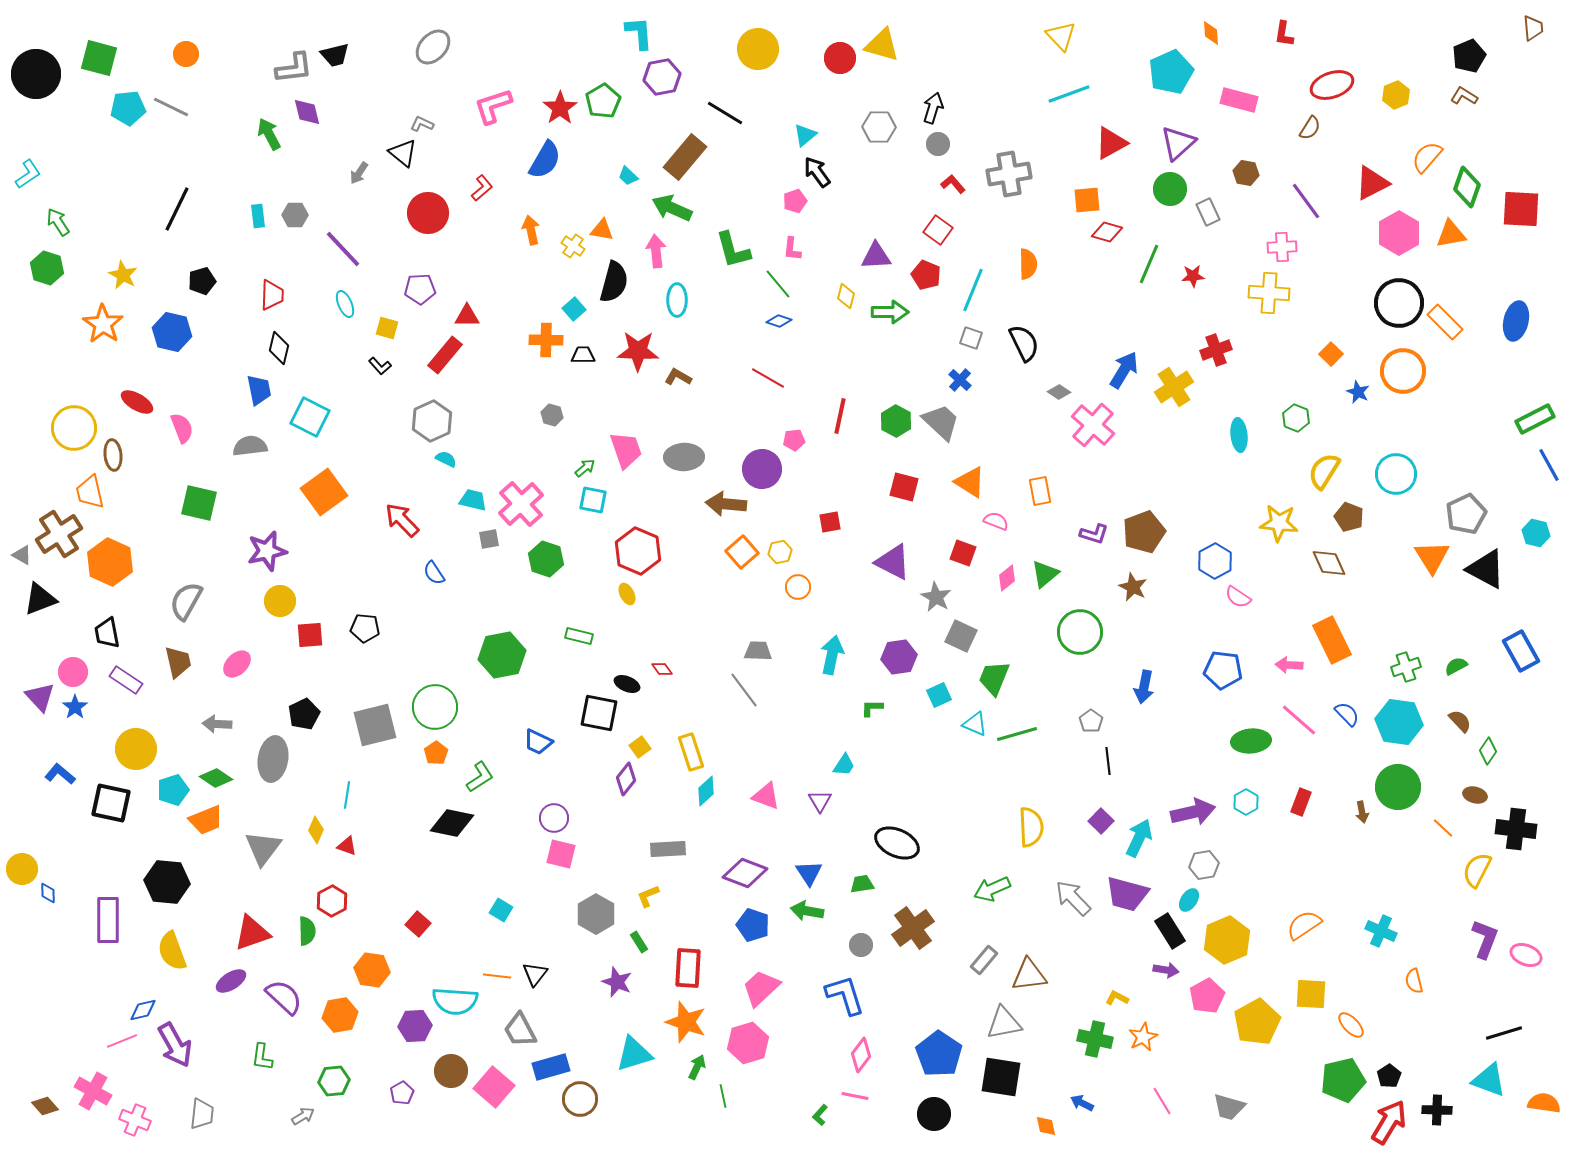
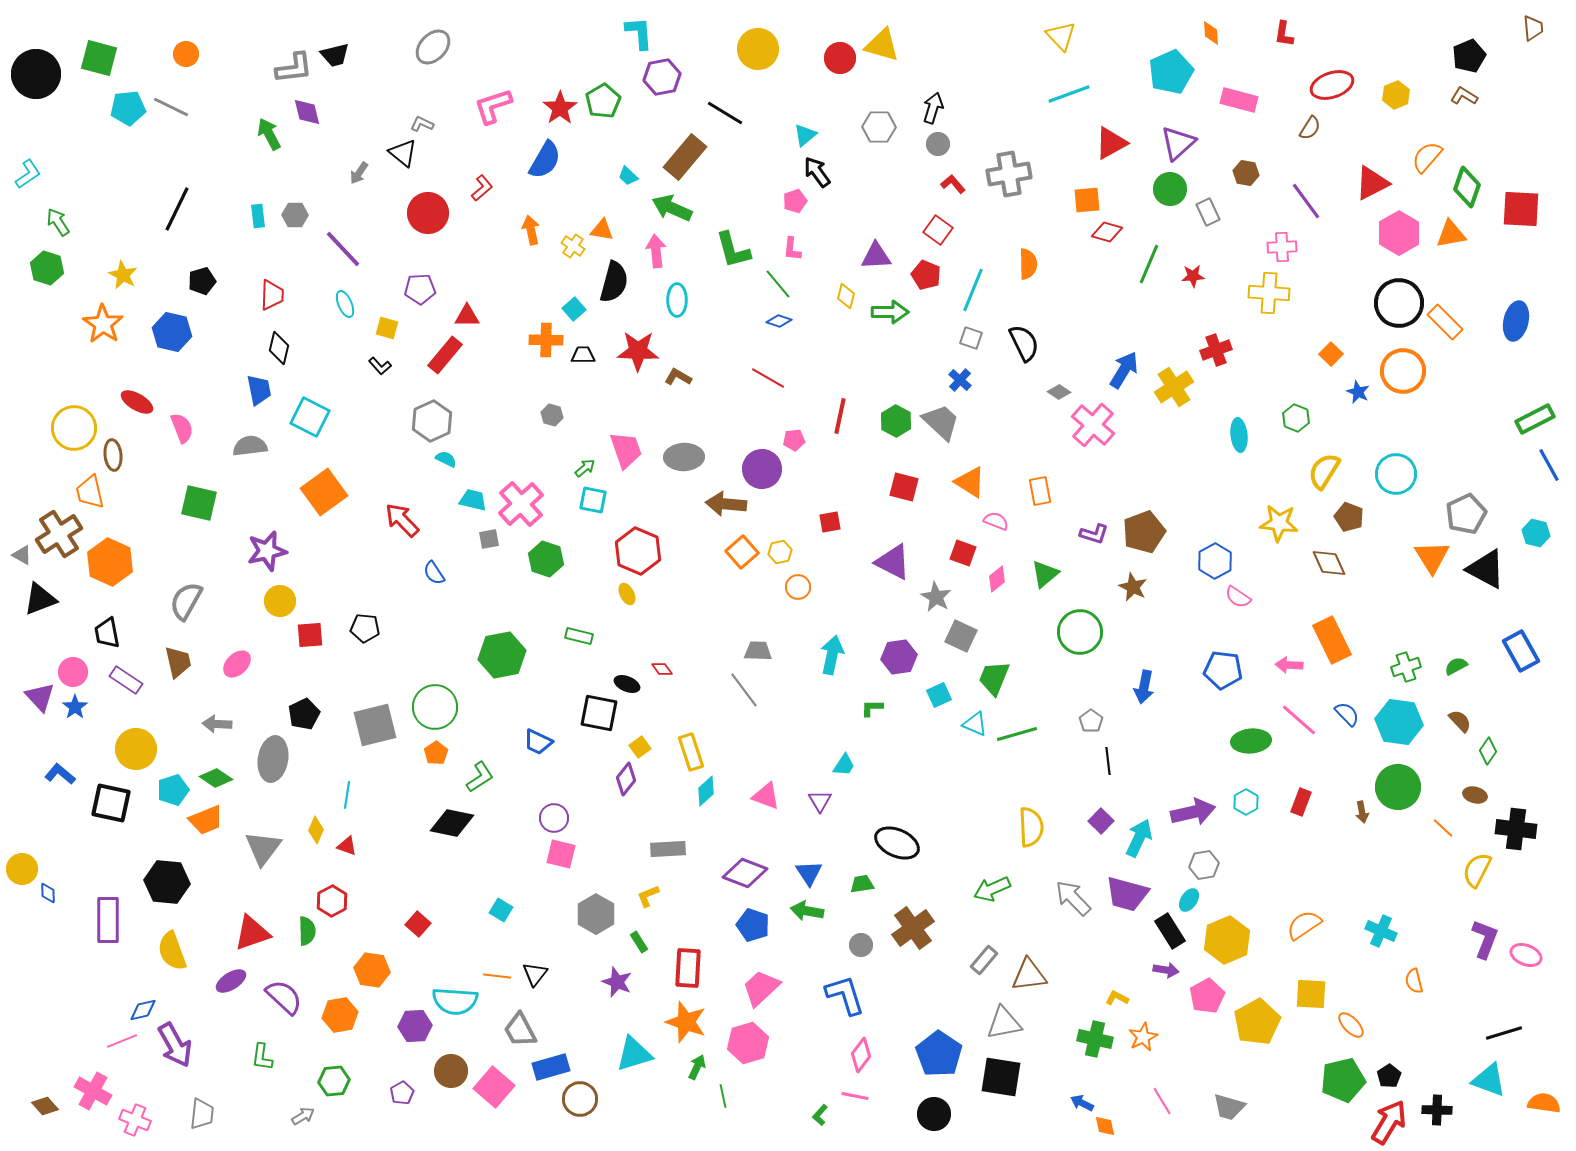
pink diamond at (1007, 578): moved 10 px left, 1 px down
orange diamond at (1046, 1126): moved 59 px right
